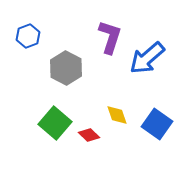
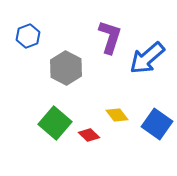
yellow diamond: rotated 20 degrees counterclockwise
